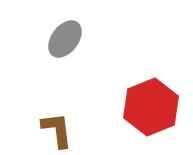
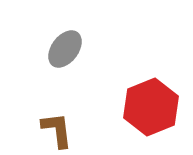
gray ellipse: moved 10 px down
